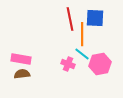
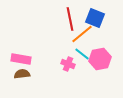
blue square: rotated 18 degrees clockwise
orange line: rotated 50 degrees clockwise
pink hexagon: moved 5 px up
